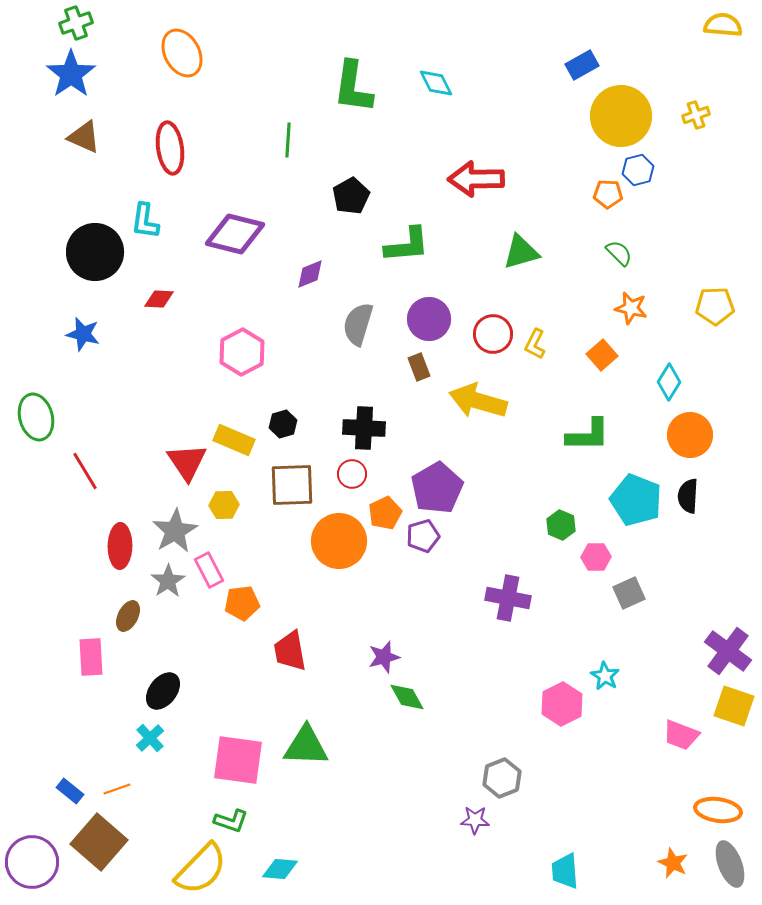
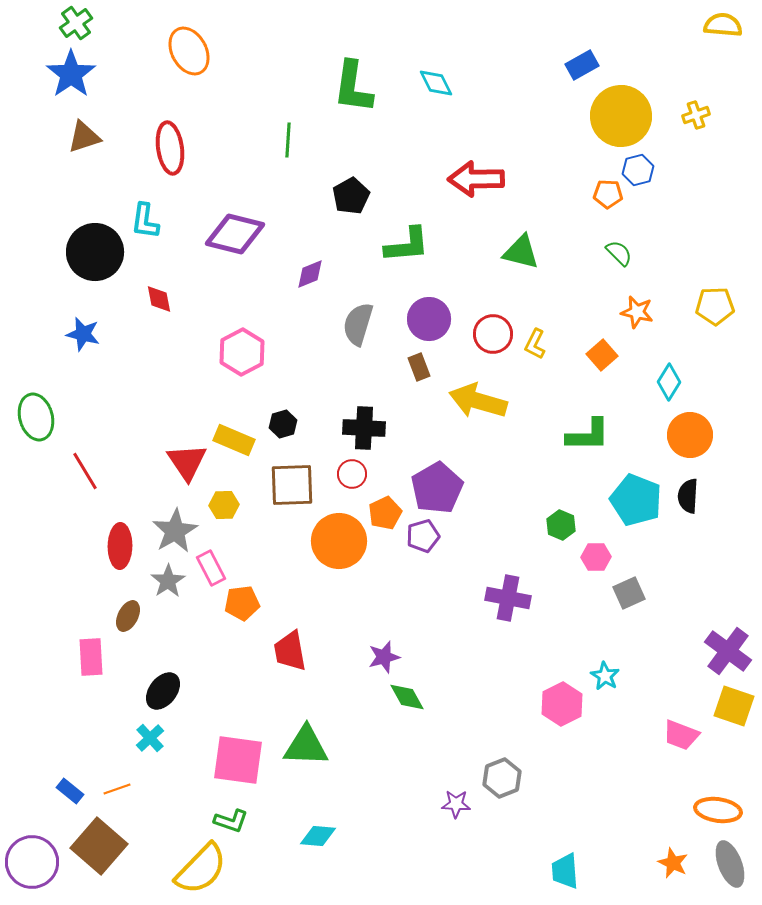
green cross at (76, 23): rotated 16 degrees counterclockwise
orange ellipse at (182, 53): moved 7 px right, 2 px up
brown triangle at (84, 137): rotated 42 degrees counterclockwise
green triangle at (521, 252): rotated 30 degrees clockwise
red diamond at (159, 299): rotated 76 degrees clockwise
orange star at (631, 308): moved 6 px right, 4 px down
pink rectangle at (209, 570): moved 2 px right, 2 px up
purple star at (475, 820): moved 19 px left, 16 px up
brown square at (99, 842): moved 4 px down
cyan diamond at (280, 869): moved 38 px right, 33 px up
